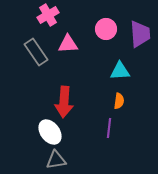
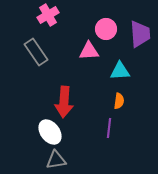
pink triangle: moved 21 px right, 7 px down
